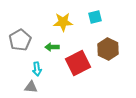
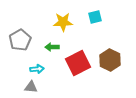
brown hexagon: moved 2 px right, 11 px down
cyan arrow: rotated 88 degrees counterclockwise
